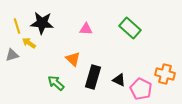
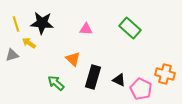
yellow line: moved 1 px left, 2 px up
